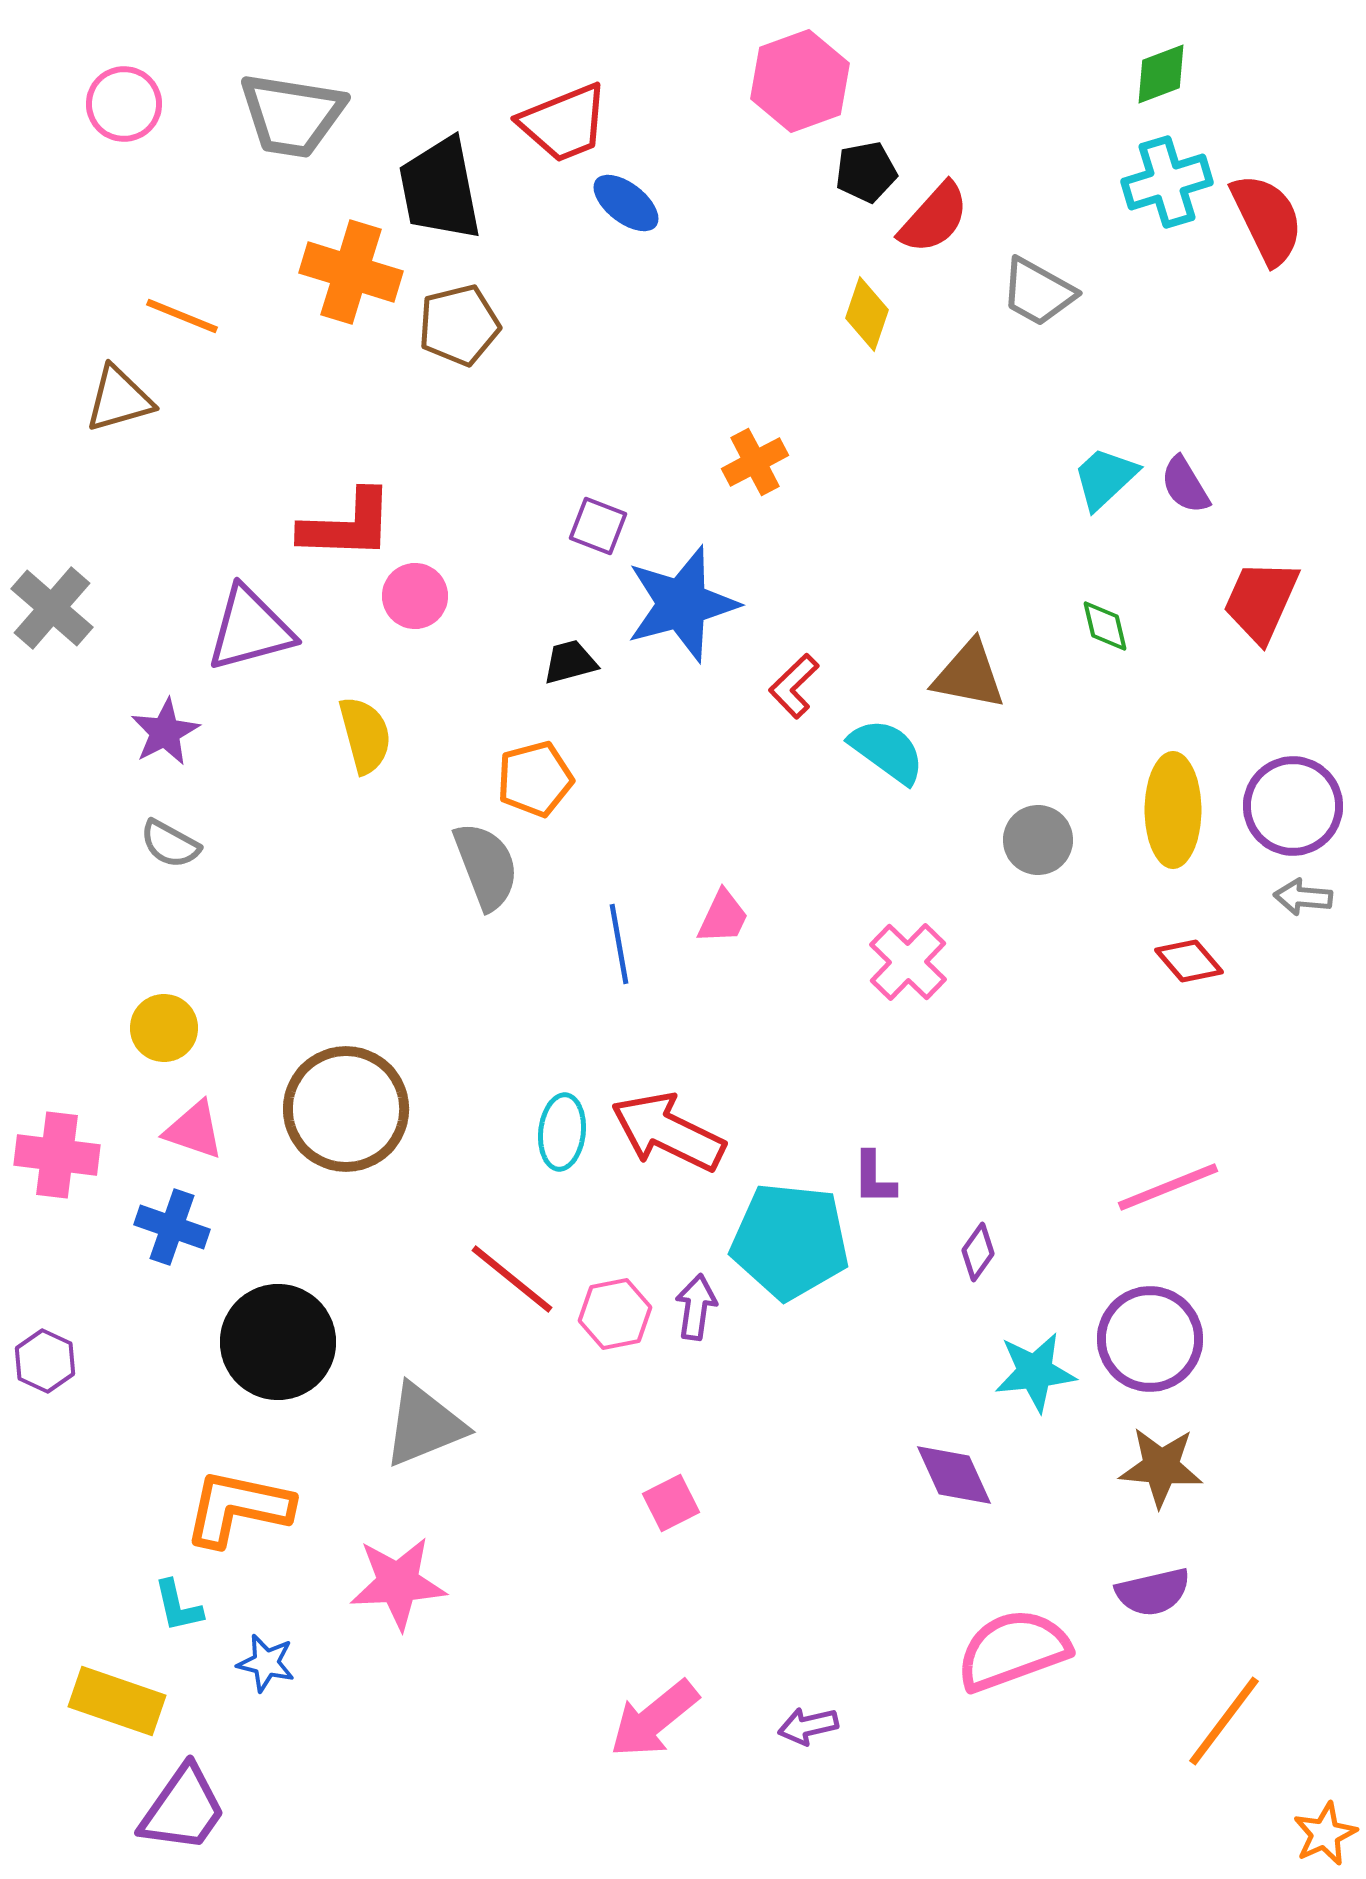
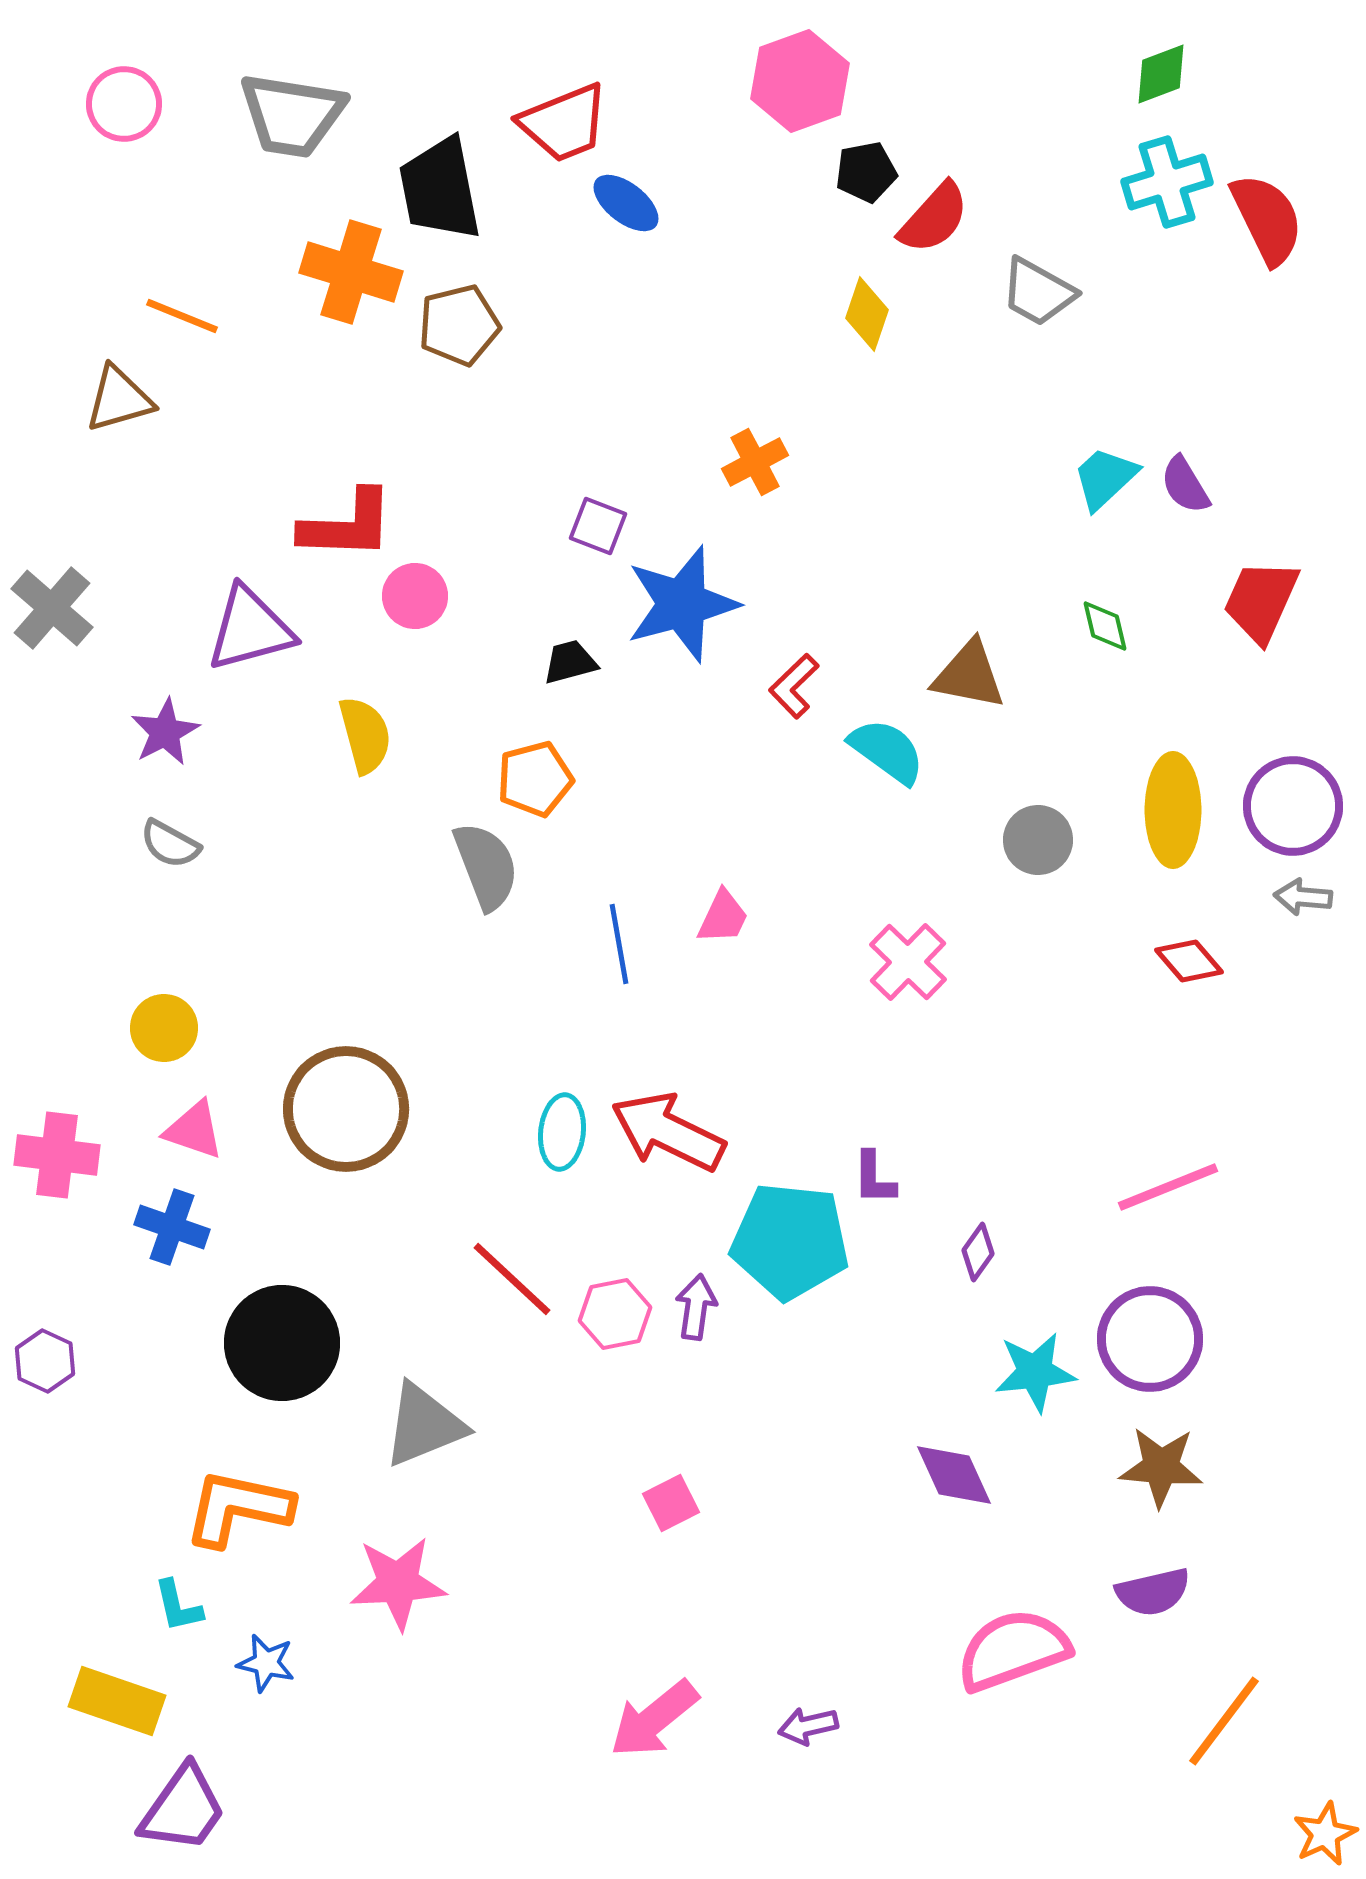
red line at (512, 1279): rotated 4 degrees clockwise
black circle at (278, 1342): moved 4 px right, 1 px down
